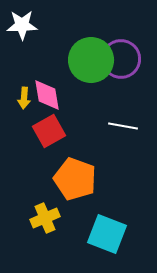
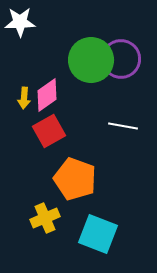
white star: moved 2 px left, 3 px up
pink diamond: rotated 64 degrees clockwise
cyan square: moved 9 px left
